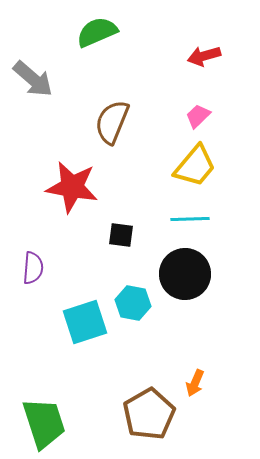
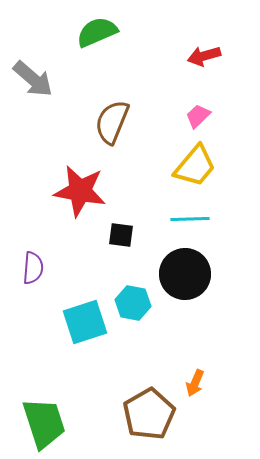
red star: moved 8 px right, 4 px down
